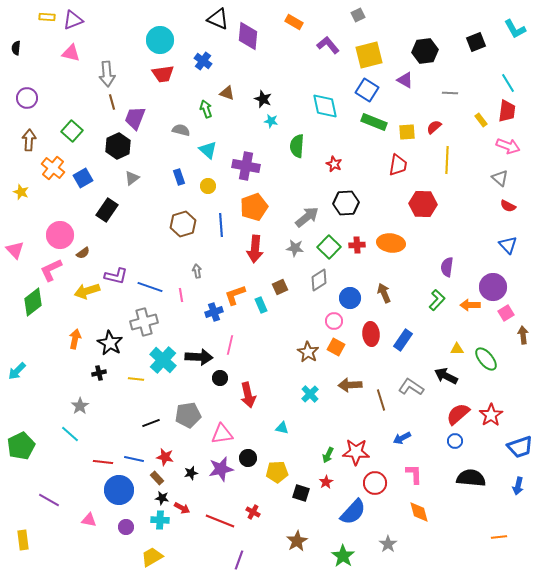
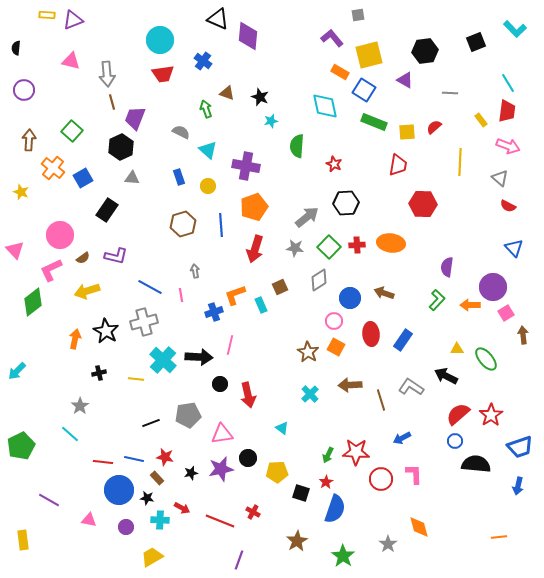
gray square at (358, 15): rotated 16 degrees clockwise
yellow rectangle at (47, 17): moved 2 px up
orange rectangle at (294, 22): moved 46 px right, 50 px down
cyan L-shape at (515, 29): rotated 15 degrees counterclockwise
purple L-shape at (328, 45): moved 4 px right, 7 px up
pink triangle at (71, 53): moved 8 px down
blue square at (367, 90): moved 3 px left
purple circle at (27, 98): moved 3 px left, 8 px up
black star at (263, 99): moved 3 px left, 2 px up
cyan star at (271, 121): rotated 24 degrees counterclockwise
gray semicircle at (181, 130): moved 2 px down; rotated 12 degrees clockwise
black hexagon at (118, 146): moved 3 px right, 1 px down
yellow line at (447, 160): moved 13 px right, 2 px down
gray triangle at (132, 178): rotated 42 degrees clockwise
blue triangle at (508, 245): moved 6 px right, 3 px down
red arrow at (255, 249): rotated 12 degrees clockwise
brown semicircle at (83, 253): moved 5 px down
gray arrow at (197, 271): moved 2 px left
purple L-shape at (116, 276): moved 20 px up
blue line at (150, 287): rotated 10 degrees clockwise
brown arrow at (384, 293): rotated 48 degrees counterclockwise
black star at (110, 343): moved 4 px left, 12 px up
black circle at (220, 378): moved 6 px down
cyan triangle at (282, 428): rotated 24 degrees clockwise
black semicircle at (471, 478): moved 5 px right, 14 px up
red circle at (375, 483): moved 6 px right, 4 px up
black star at (162, 498): moved 15 px left
blue semicircle at (353, 512): moved 18 px left, 3 px up; rotated 24 degrees counterclockwise
orange diamond at (419, 512): moved 15 px down
